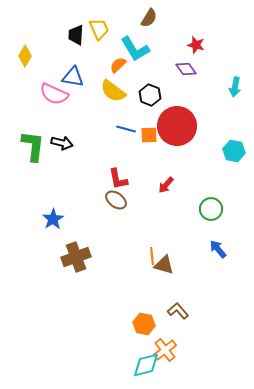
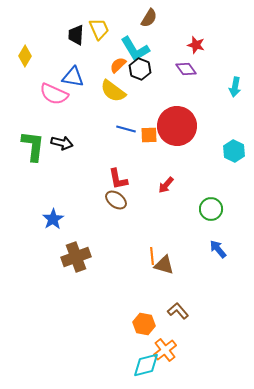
black hexagon: moved 10 px left, 26 px up
cyan hexagon: rotated 15 degrees clockwise
